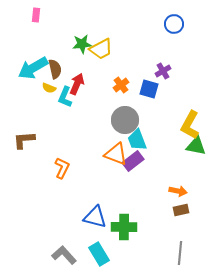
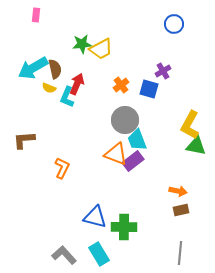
cyan L-shape: moved 2 px right
